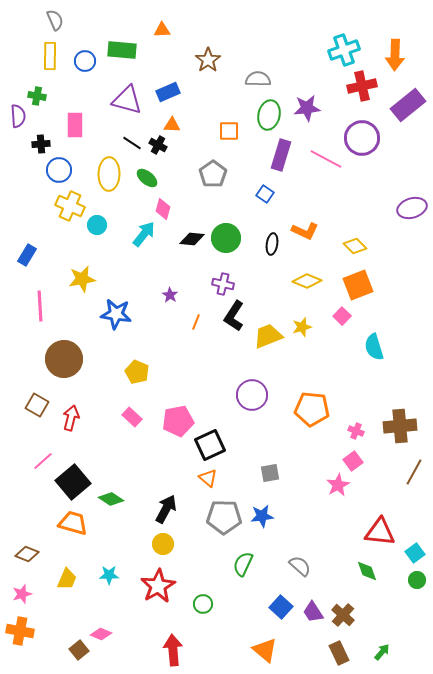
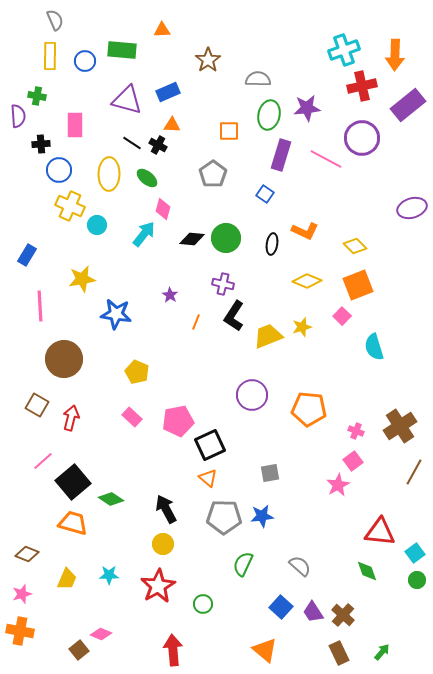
orange pentagon at (312, 409): moved 3 px left
brown cross at (400, 426): rotated 28 degrees counterclockwise
black arrow at (166, 509): rotated 56 degrees counterclockwise
